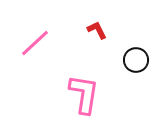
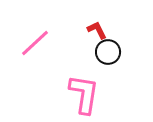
black circle: moved 28 px left, 8 px up
